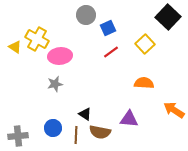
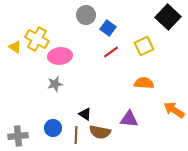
blue square: rotated 28 degrees counterclockwise
yellow square: moved 1 px left, 2 px down; rotated 18 degrees clockwise
